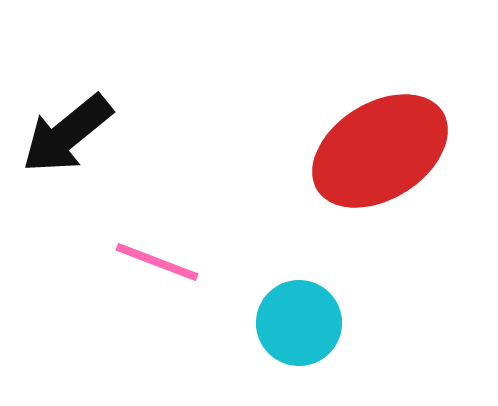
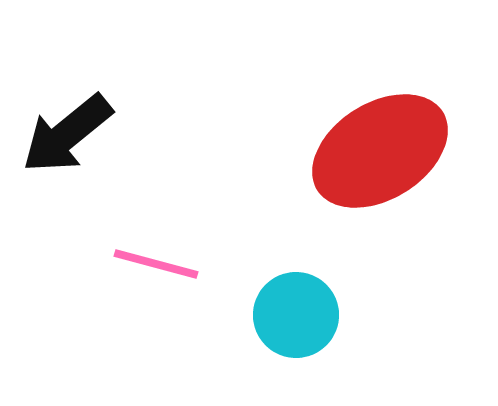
pink line: moved 1 px left, 2 px down; rotated 6 degrees counterclockwise
cyan circle: moved 3 px left, 8 px up
